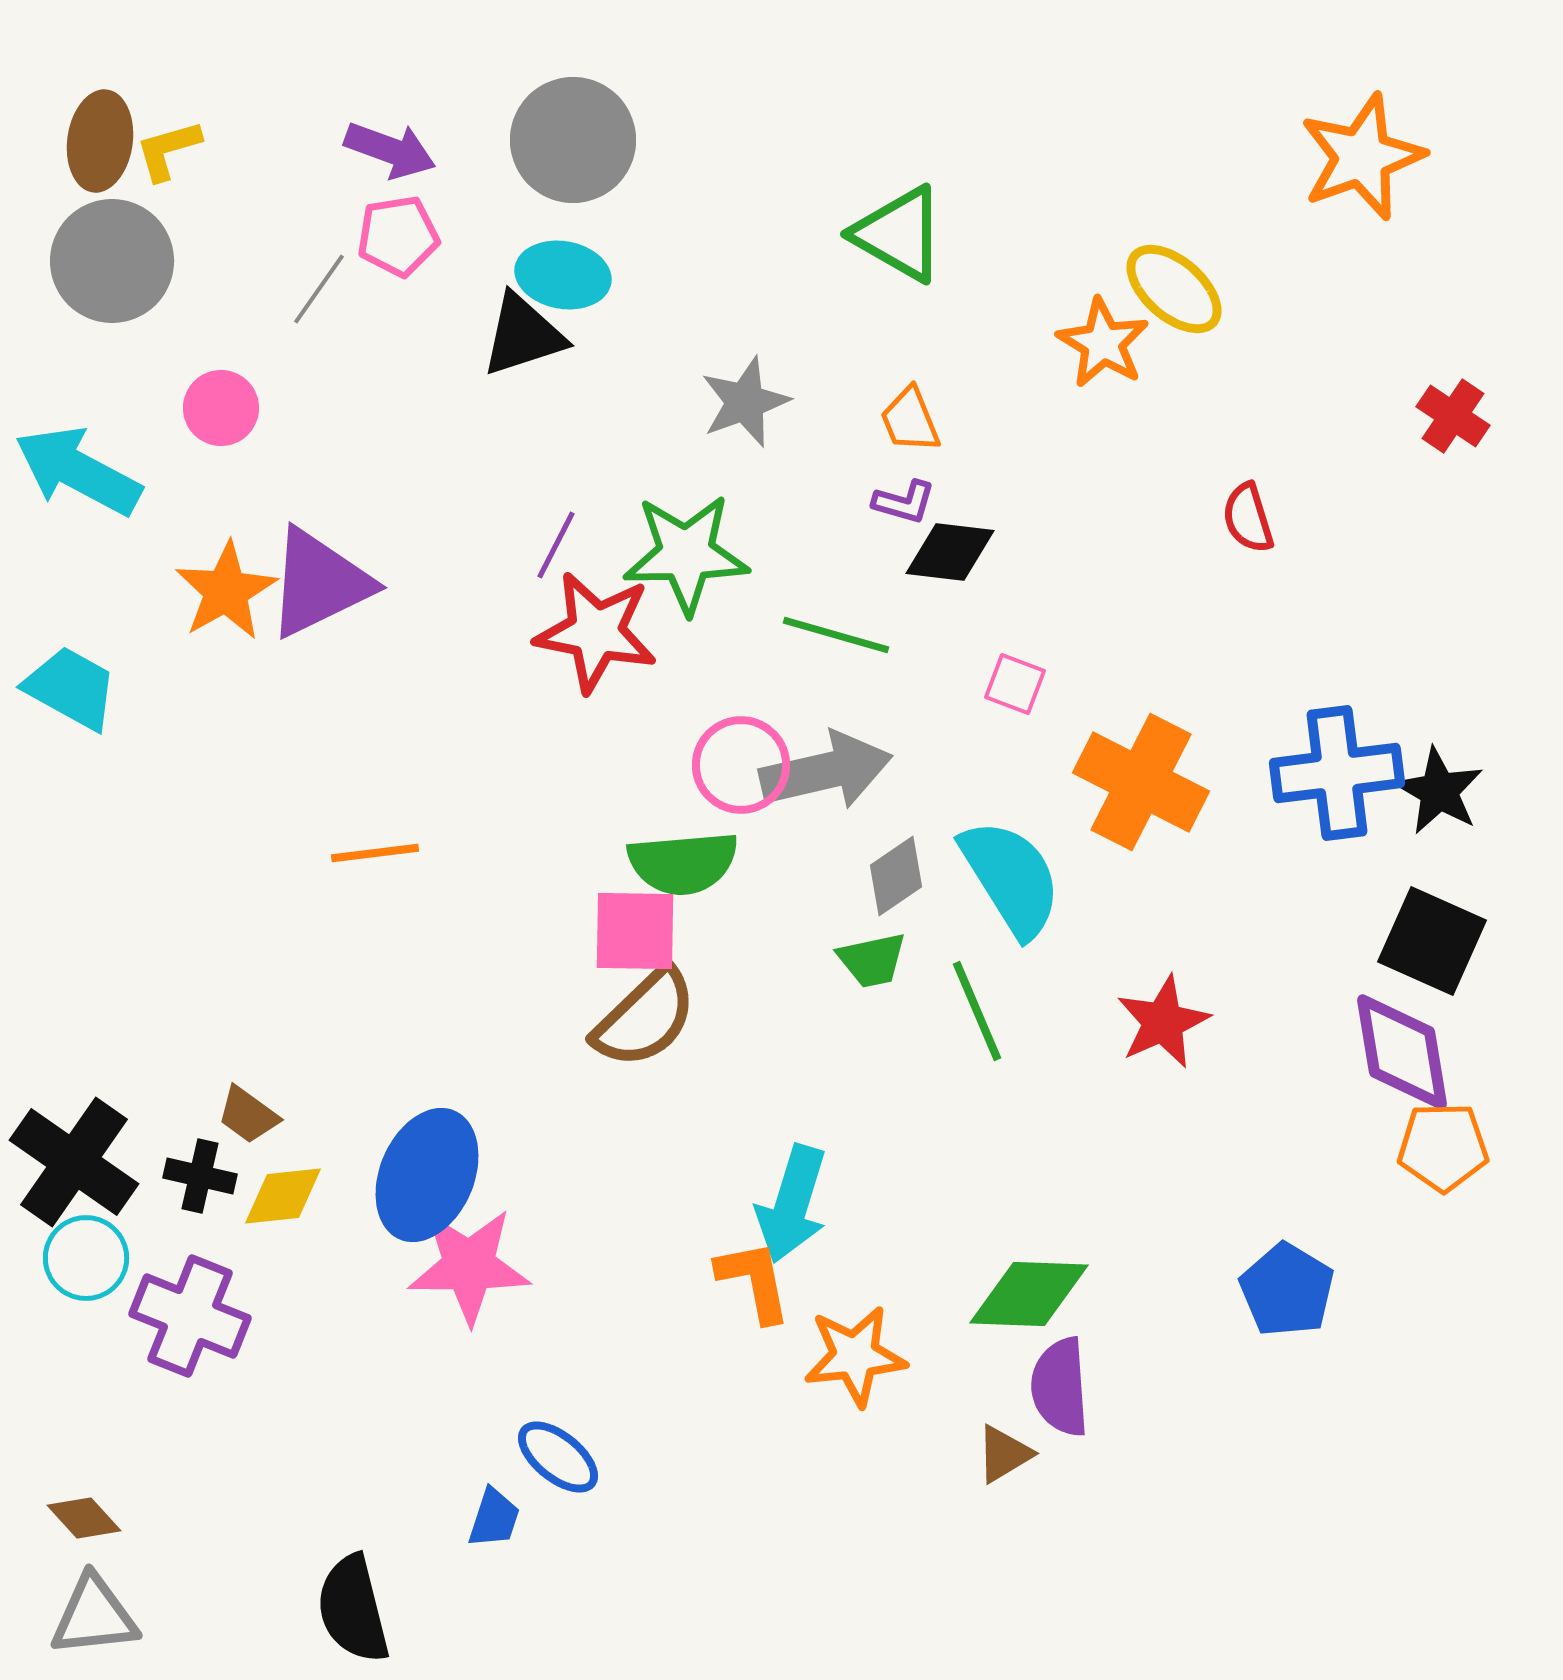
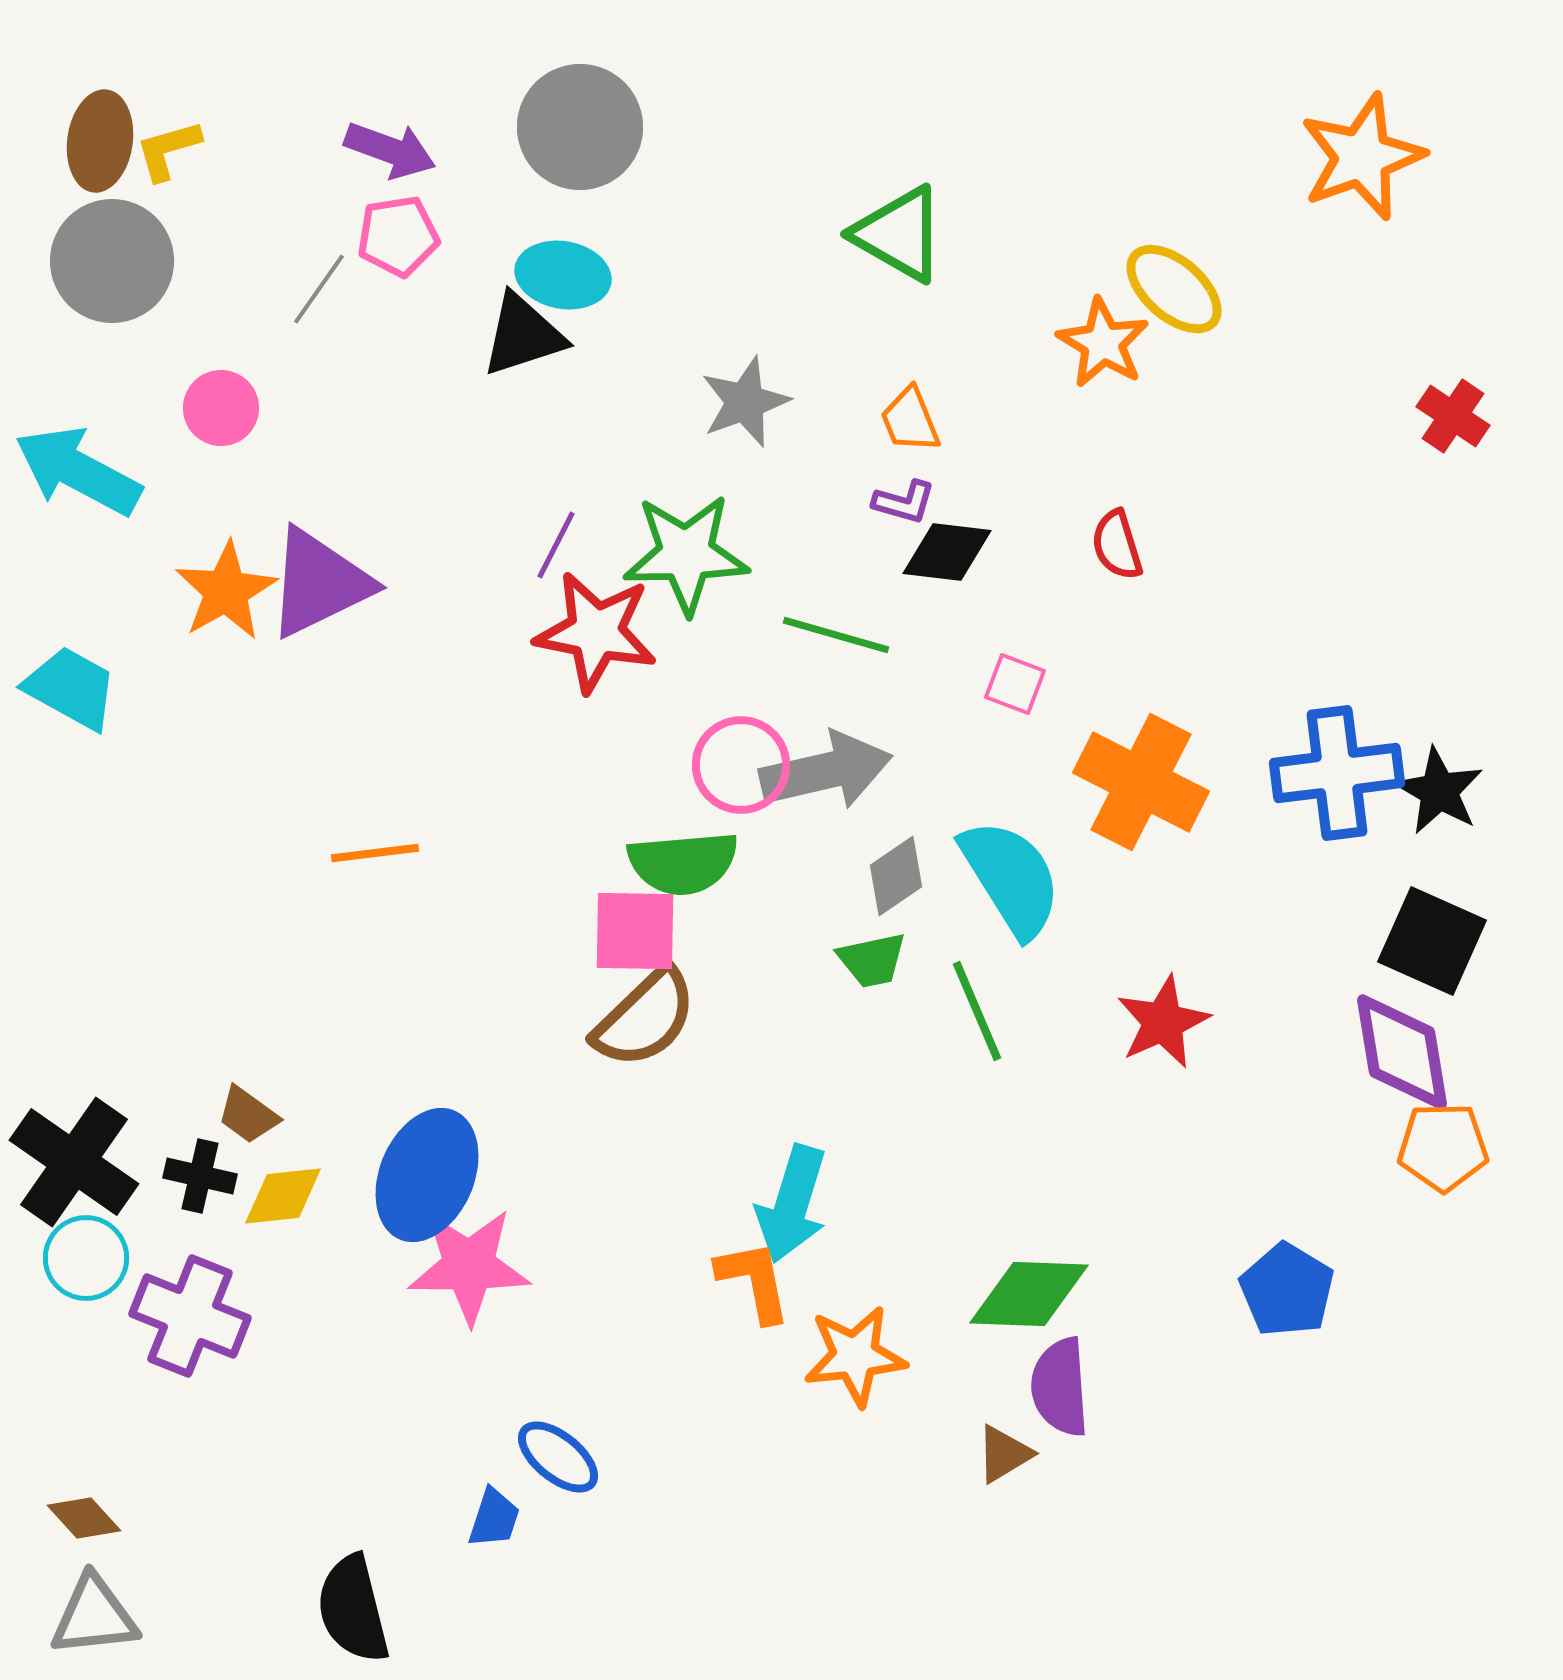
gray circle at (573, 140): moved 7 px right, 13 px up
red semicircle at (1248, 518): moved 131 px left, 27 px down
black diamond at (950, 552): moved 3 px left
